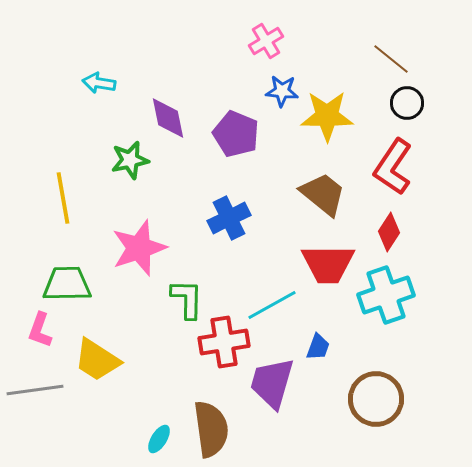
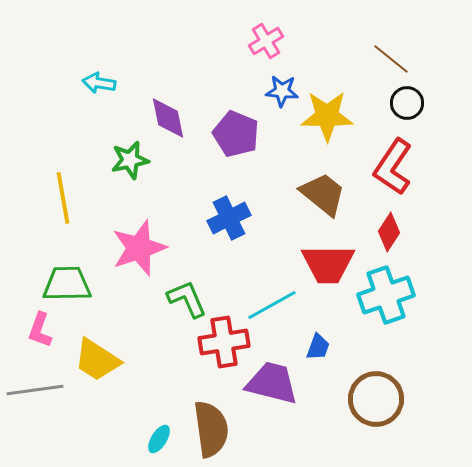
green L-shape: rotated 24 degrees counterclockwise
purple trapezoid: rotated 88 degrees clockwise
